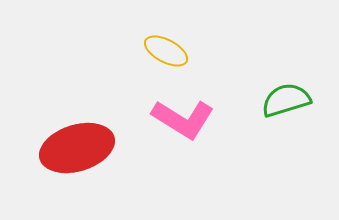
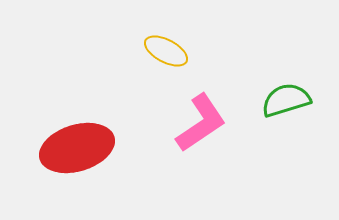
pink L-shape: moved 18 px right, 4 px down; rotated 66 degrees counterclockwise
